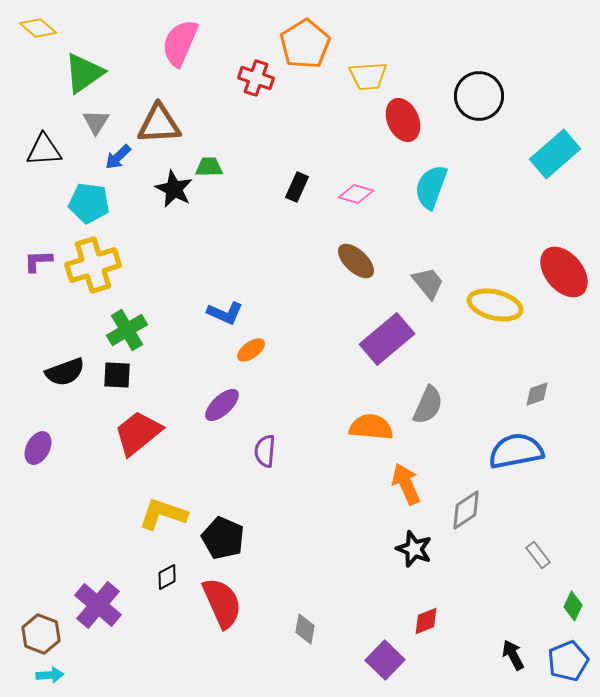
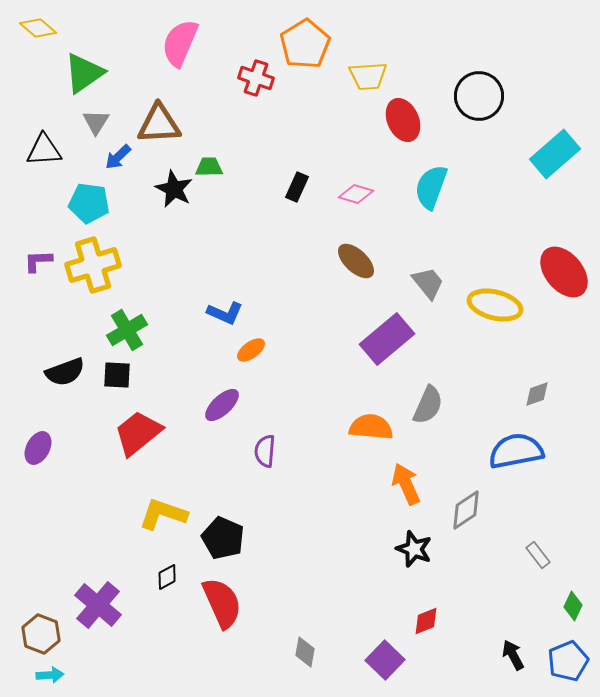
gray diamond at (305, 629): moved 23 px down
